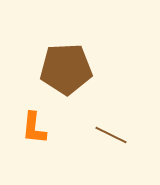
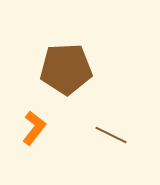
orange L-shape: rotated 148 degrees counterclockwise
